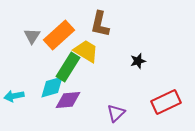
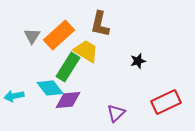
cyan diamond: moved 2 px left, 1 px down; rotated 68 degrees clockwise
